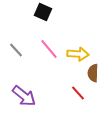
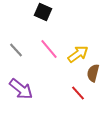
yellow arrow: rotated 40 degrees counterclockwise
brown semicircle: rotated 12 degrees clockwise
purple arrow: moved 3 px left, 7 px up
